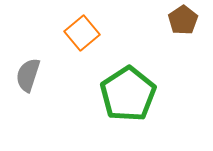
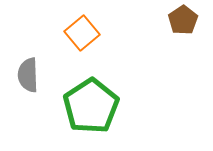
gray semicircle: rotated 20 degrees counterclockwise
green pentagon: moved 37 px left, 12 px down
